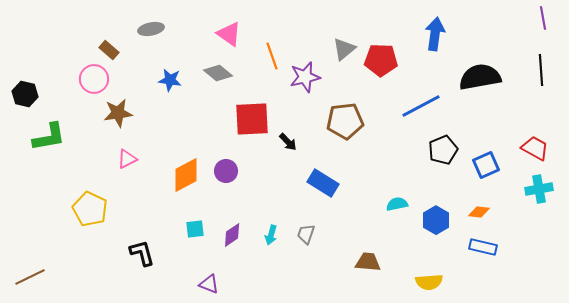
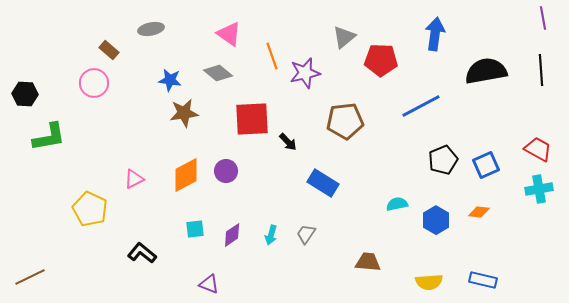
gray triangle at (344, 49): moved 12 px up
purple star at (305, 77): moved 4 px up
black semicircle at (480, 77): moved 6 px right, 6 px up
pink circle at (94, 79): moved 4 px down
black hexagon at (25, 94): rotated 10 degrees counterclockwise
brown star at (118, 113): moved 66 px right
red trapezoid at (535, 148): moved 3 px right, 1 px down
black pentagon at (443, 150): moved 10 px down
pink triangle at (127, 159): moved 7 px right, 20 px down
gray trapezoid at (306, 234): rotated 15 degrees clockwise
blue rectangle at (483, 247): moved 33 px down
black L-shape at (142, 253): rotated 36 degrees counterclockwise
